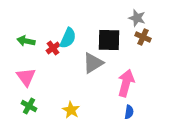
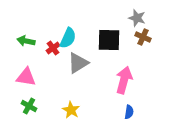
gray triangle: moved 15 px left
pink triangle: rotated 45 degrees counterclockwise
pink arrow: moved 2 px left, 3 px up
